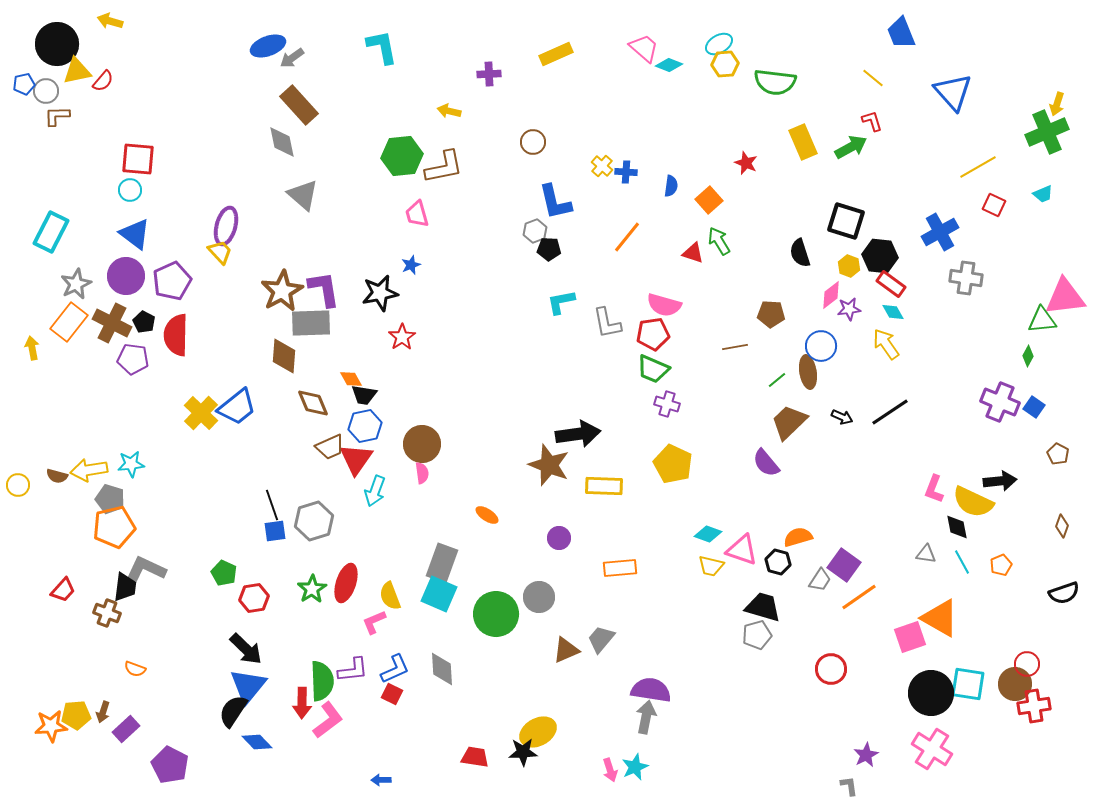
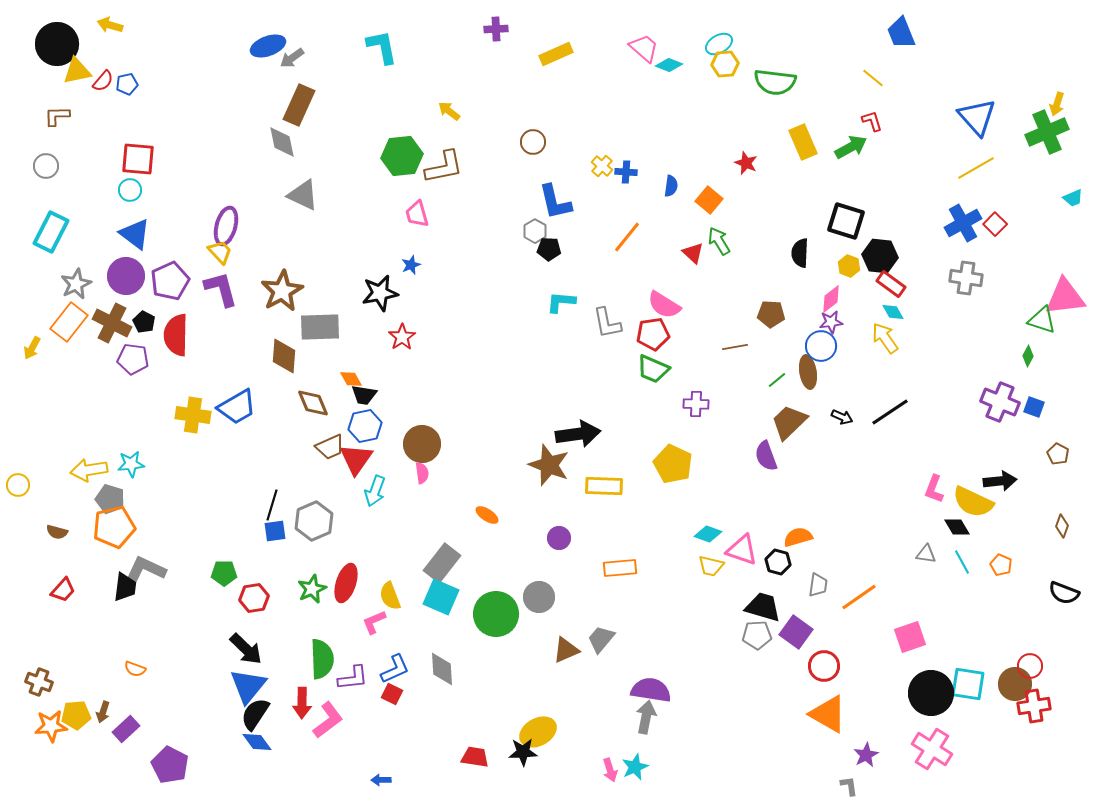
yellow arrow at (110, 21): moved 4 px down
purple cross at (489, 74): moved 7 px right, 45 px up
blue pentagon at (24, 84): moved 103 px right
gray circle at (46, 91): moved 75 px down
blue triangle at (953, 92): moved 24 px right, 25 px down
brown rectangle at (299, 105): rotated 66 degrees clockwise
yellow arrow at (449, 111): rotated 25 degrees clockwise
yellow line at (978, 167): moved 2 px left, 1 px down
cyan trapezoid at (1043, 194): moved 30 px right, 4 px down
gray triangle at (303, 195): rotated 16 degrees counterclockwise
orange square at (709, 200): rotated 8 degrees counterclockwise
red square at (994, 205): moved 1 px right, 19 px down; rotated 20 degrees clockwise
gray hexagon at (535, 231): rotated 10 degrees counterclockwise
blue cross at (940, 232): moved 23 px right, 9 px up
red triangle at (693, 253): rotated 25 degrees clockwise
black semicircle at (800, 253): rotated 20 degrees clockwise
purple pentagon at (172, 281): moved 2 px left
purple L-shape at (324, 289): moved 103 px left; rotated 6 degrees counterclockwise
pink diamond at (831, 295): moved 4 px down
cyan L-shape at (561, 302): rotated 16 degrees clockwise
pink semicircle at (664, 305): rotated 16 degrees clockwise
purple star at (849, 309): moved 18 px left, 13 px down
green triangle at (1042, 320): rotated 24 degrees clockwise
gray rectangle at (311, 323): moved 9 px right, 4 px down
yellow arrow at (886, 344): moved 1 px left, 6 px up
yellow arrow at (32, 348): rotated 140 degrees counterclockwise
purple cross at (667, 404): moved 29 px right; rotated 15 degrees counterclockwise
blue trapezoid at (237, 407): rotated 9 degrees clockwise
blue square at (1034, 407): rotated 15 degrees counterclockwise
yellow cross at (201, 413): moved 8 px left, 2 px down; rotated 36 degrees counterclockwise
purple semicircle at (766, 463): moved 7 px up; rotated 20 degrees clockwise
brown semicircle at (57, 476): moved 56 px down
black line at (272, 505): rotated 36 degrees clockwise
gray hexagon at (314, 521): rotated 6 degrees counterclockwise
black diamond at (957, 527): rotated 20 degrees counterclockwise
gray rectangle at (442, 563): rotated 18 degrees clockwise
purple square at (844, 565): moved 48 px left, 67 px down
orange pentagon at (1001, 565): rotated 25 degrees counterclockwise
green pentagon at (224, 573): rotated 25 degrees counterclockwise
gray trapezoid at (820, 580): moved 2 px left, 5 px down; rotated 25 degrees counterclockwise
green star at (312, 589): rotated 8 degrees clockwise
black semicircle at (1064, 593): rotated 40 degrees clockwise
cyan square at (439, 594): moved 2 px right, 3 px down
brown cross at (107, 613): moved 68 px left, 69 px down
orange triangle at (940, 618): moved 112 px left, 96 px down
gray pentagon at (757, 635): rotated 12 degrees clockwise
red circle at (1027, 664): moved 3 px right, 2 px down
red circle at (831, 669): moved 7 px left, 3 px up
purple L-shape at (353, 670): moved 8 px down
green semicircle at (322, 681): moved 22 px up
black semicircle at (233, 711): moved 22 px right, 3 px down
blue diamond at (257, 742): rotated 8 degrees clockwise
